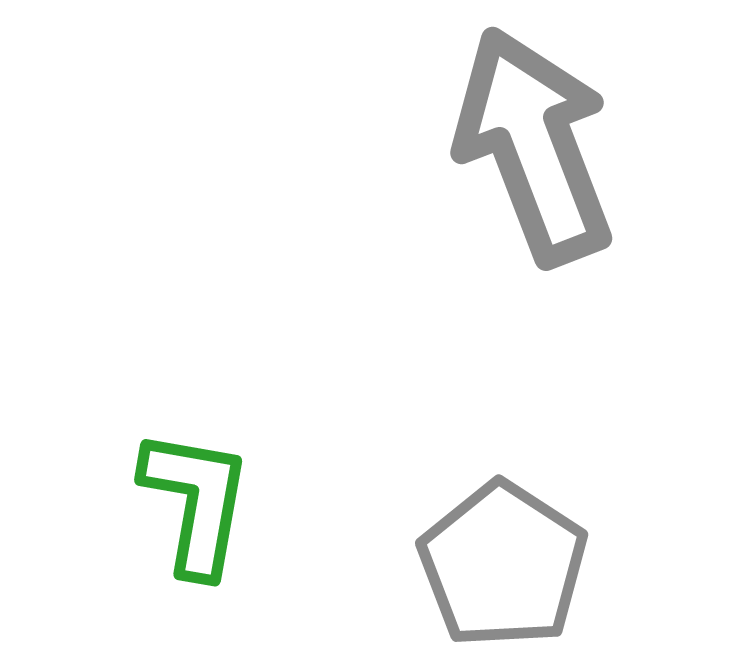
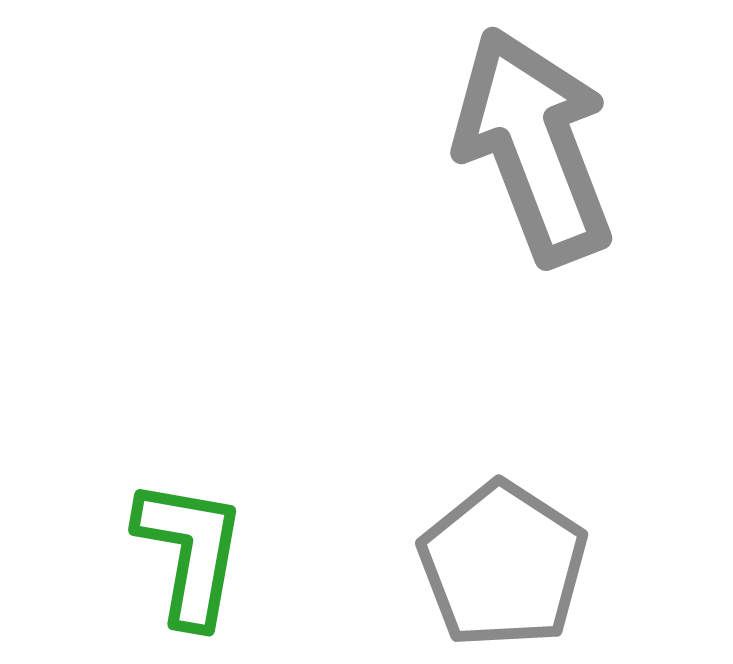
green L-shape: moved 6 px left, 50 px down
